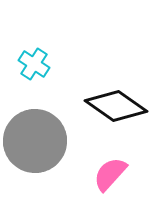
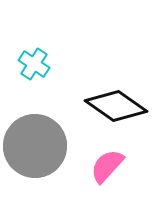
gray circle: moved 5 px down
pink semicircle: moved 3 px left, 8 px up
